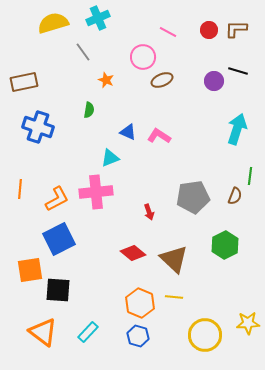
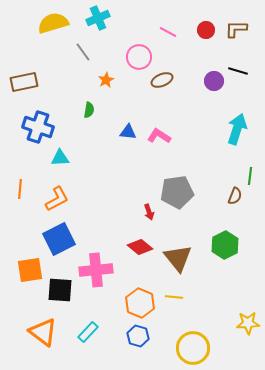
red circle: moved 3 px left
pink circle: moved 4 px left
orange star: rotated 21 degrees clockwise
blue triangle: rotated 18 degrees counterclockwise
cyan triangle: moved 50 px left; rotated 18 degrees clockwise
pink cross: moved 78 px down
gray pentagon: moved 16 px left, 5 px up
red diamond: moved 7 px right, 6 px up
brown triangle: moved 4 px right, 1 px up; rotated 8 degrees clockwise
black square: moved 2 px right
yellow circle: moved 12 px left, 13 px down
